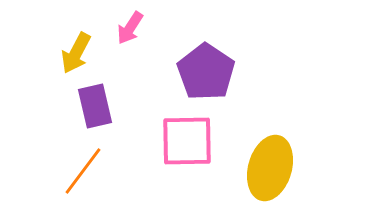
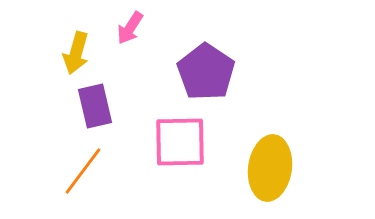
yellow arrow: rotated 12 degrees counterclockwise
pink square: moved 7 px left, 1 px down
yellow ellipse: rotated 8 degrees counterclockwise
